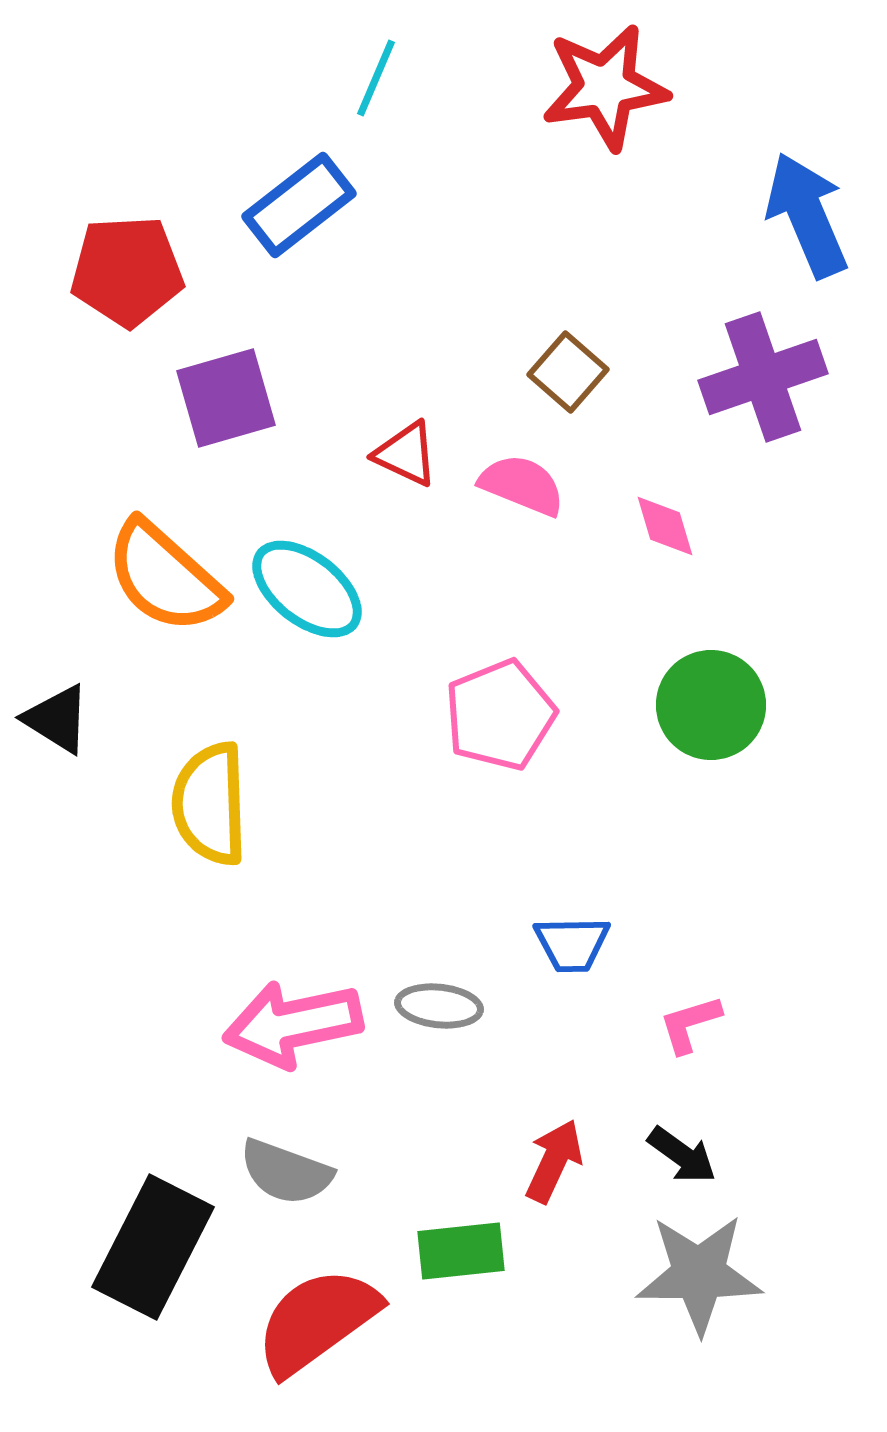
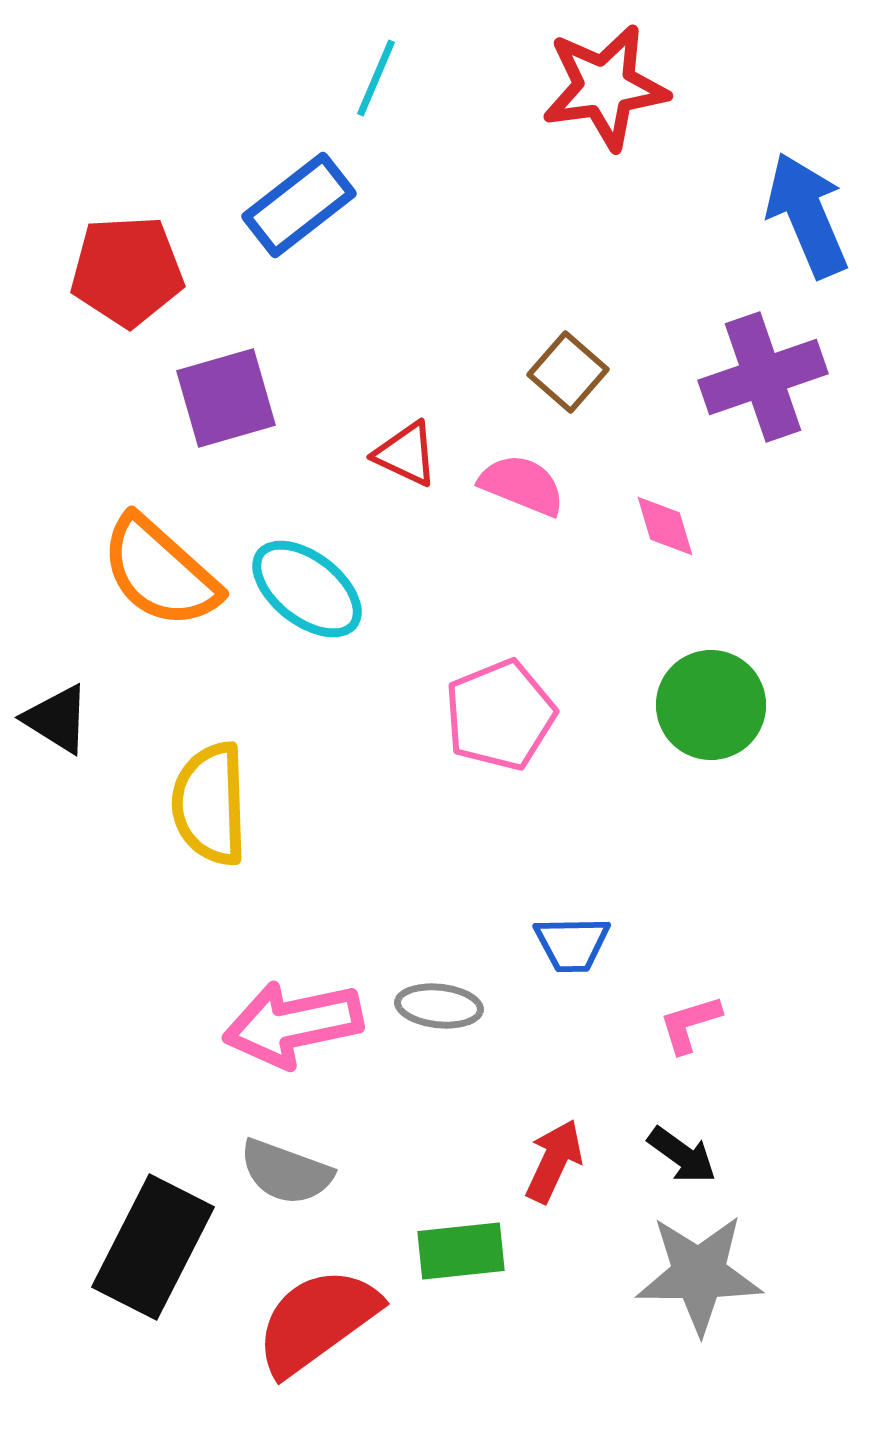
orange semicircle: moved 5 px left, 5 px up
